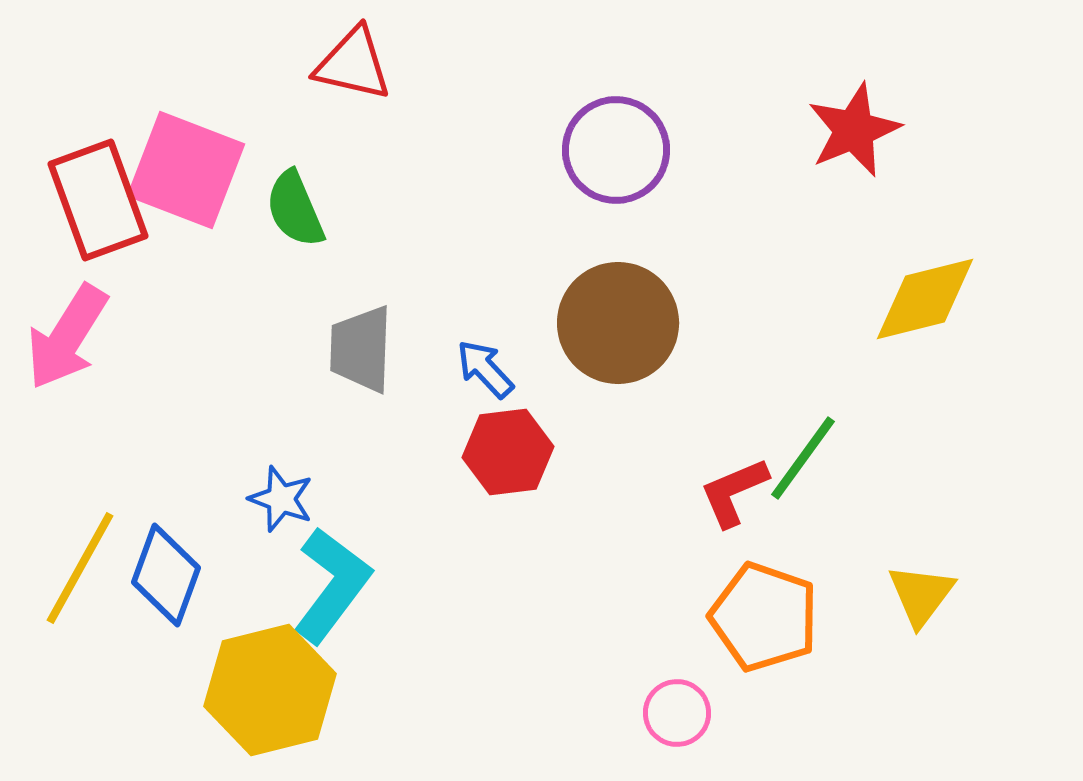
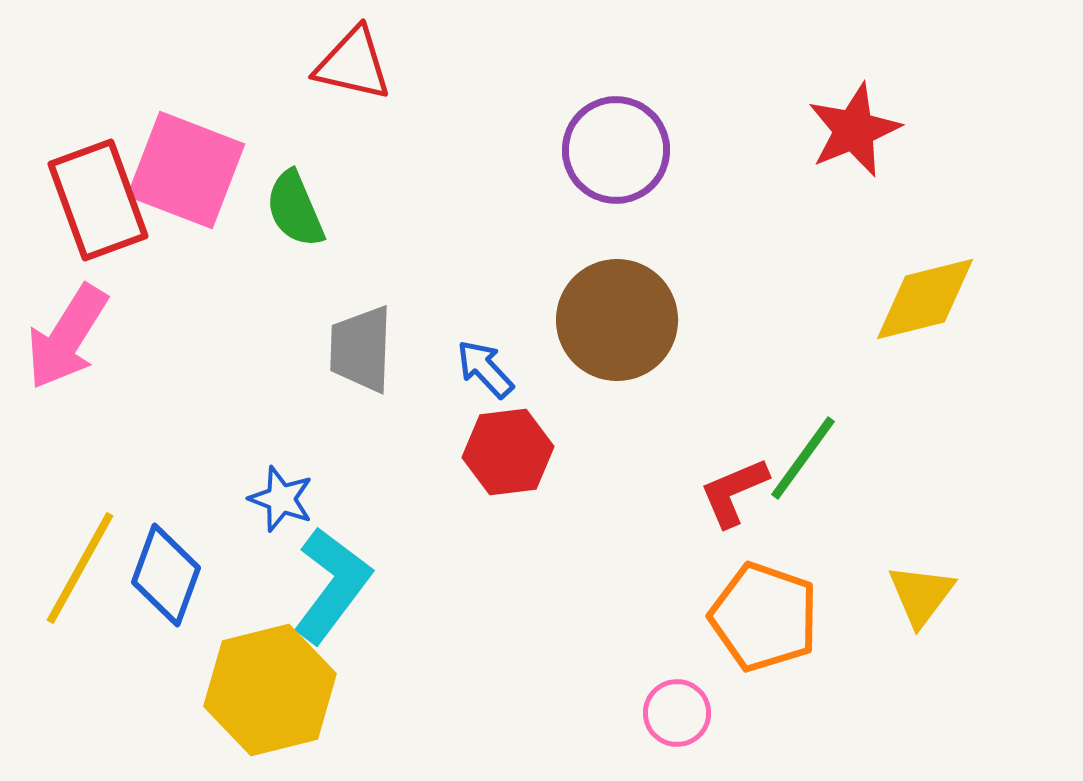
brown circle: moved 1 px left, 3 px up
